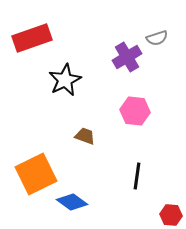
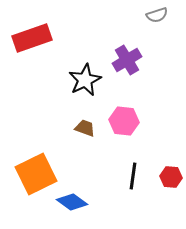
gray semicircle: moved 23 px up
purple cross: moved 3 px down
black star: moved 20 px right
pink hexagon: moved 11 px left, 10 px down
brown trapezoid: moved 8 px up
black line: moved 4 px left
red hexagon: moved 38 px up
